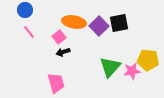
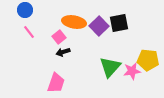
pink trapezoid: rotated 35 degrees clockwise
